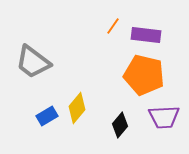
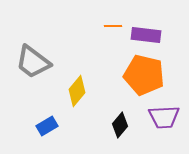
orange line: rotated 54 degrees clockwise
yellow diamond: moved 17 px up
blue rectangle: moved 10 px down
